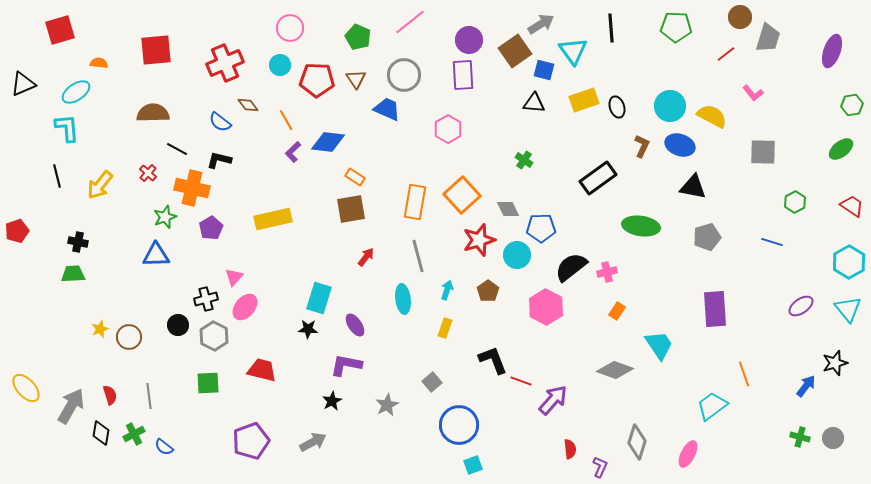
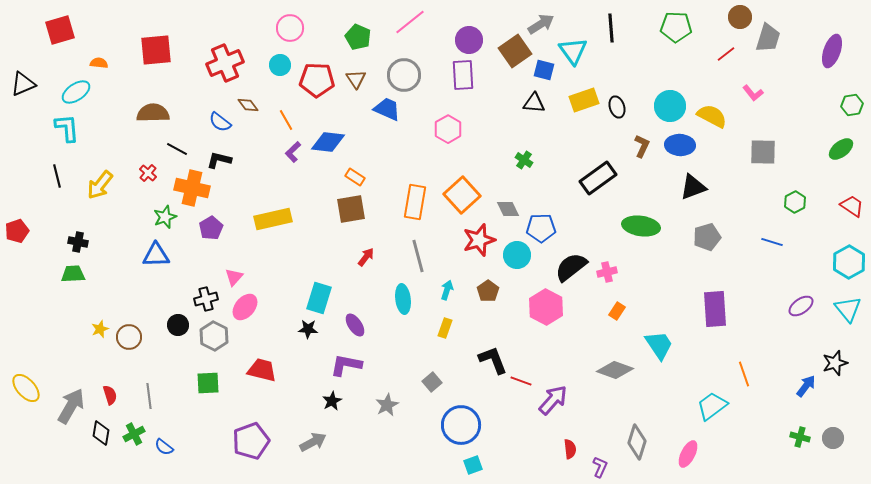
blue ellipse at (680, 145): rotated 16 degrees counterclockwise
black triangle at (693, 187): rotated 32 degrees counterclockwise
blue circle at (459, 425): moved 2 px right
